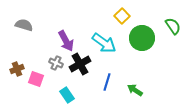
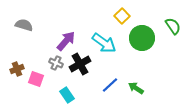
purple arrow: rotated 110 degrees counterclockwise
blue line: moved 3 px right, 3 px down; rotated 30 degrees clockwise
green arrow: moved 1 px right, 2 px up
